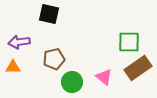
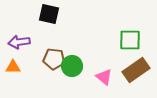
green square: moved 1 px right, 2 px up
brown pentagon: rotated 20 degrees clockwise
brown rectangle: moved 2 px left, 2 px down
green circle: moved 16 px up
